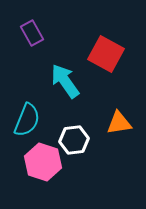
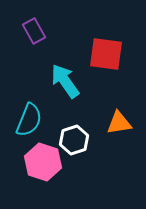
purple rectangle: moved 2 px right, 2 px up
red square: rotated 21 degrees counterclockwise
cyan semicircle: moved 2 px right
white hexagon: rotated 12 degrees counterclockwise
